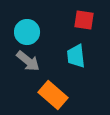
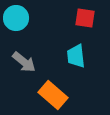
red square: moved 1 px right, 2 px up
cyan circle: moved 11 px left, 14 px up
gray arrow: moved 4 px left, 1 px down
